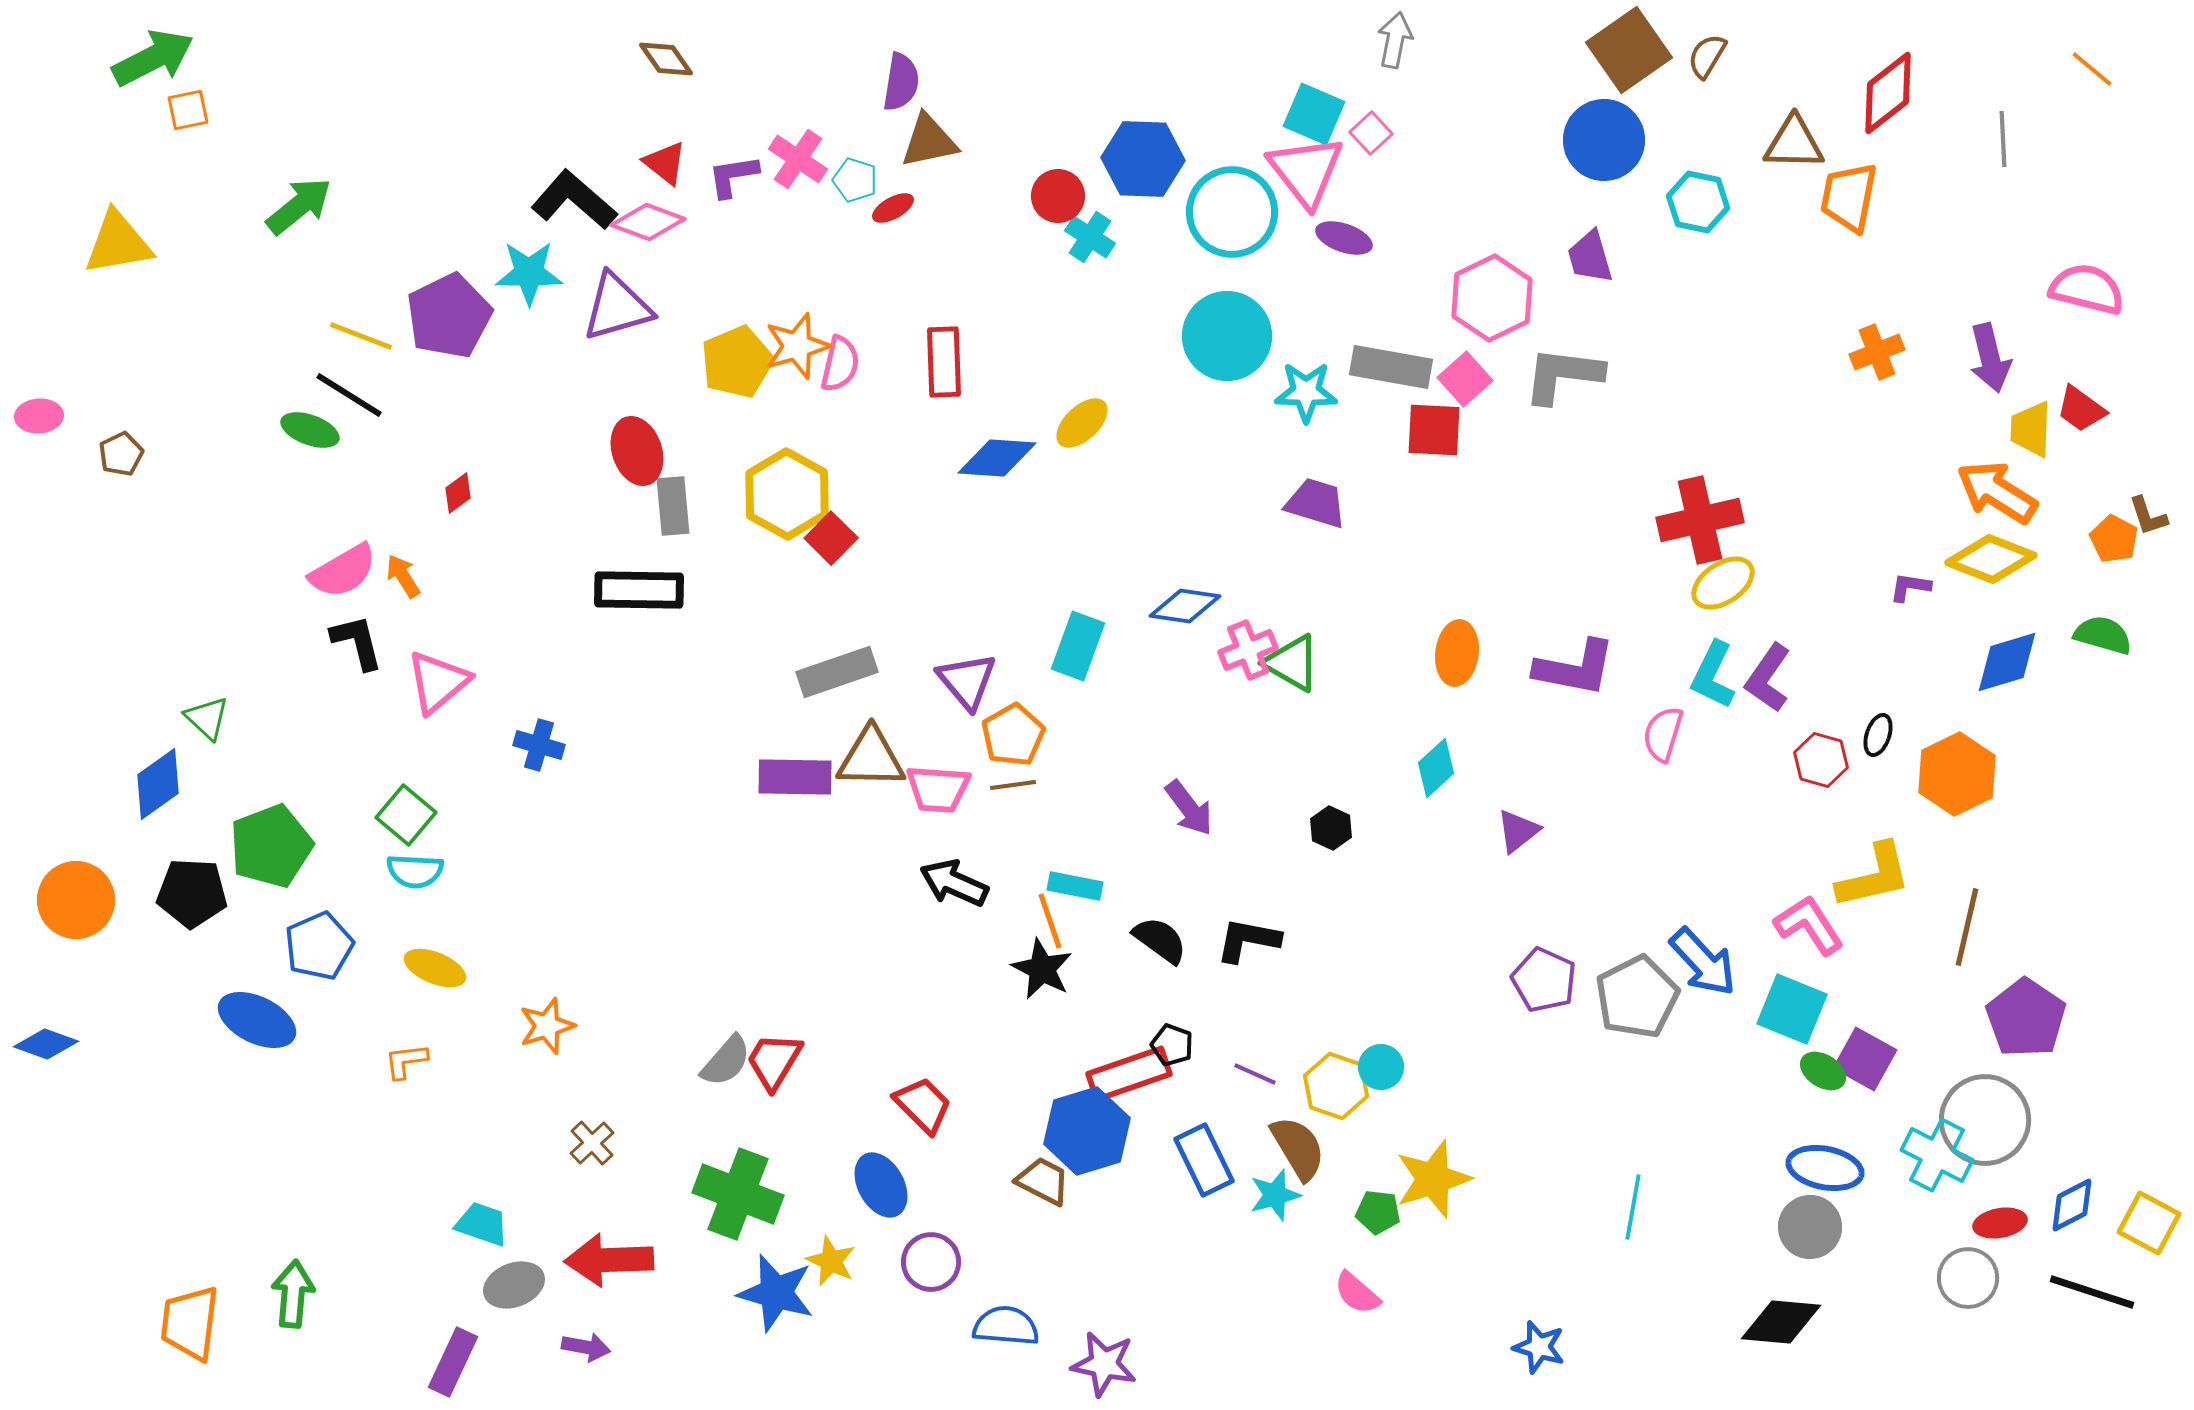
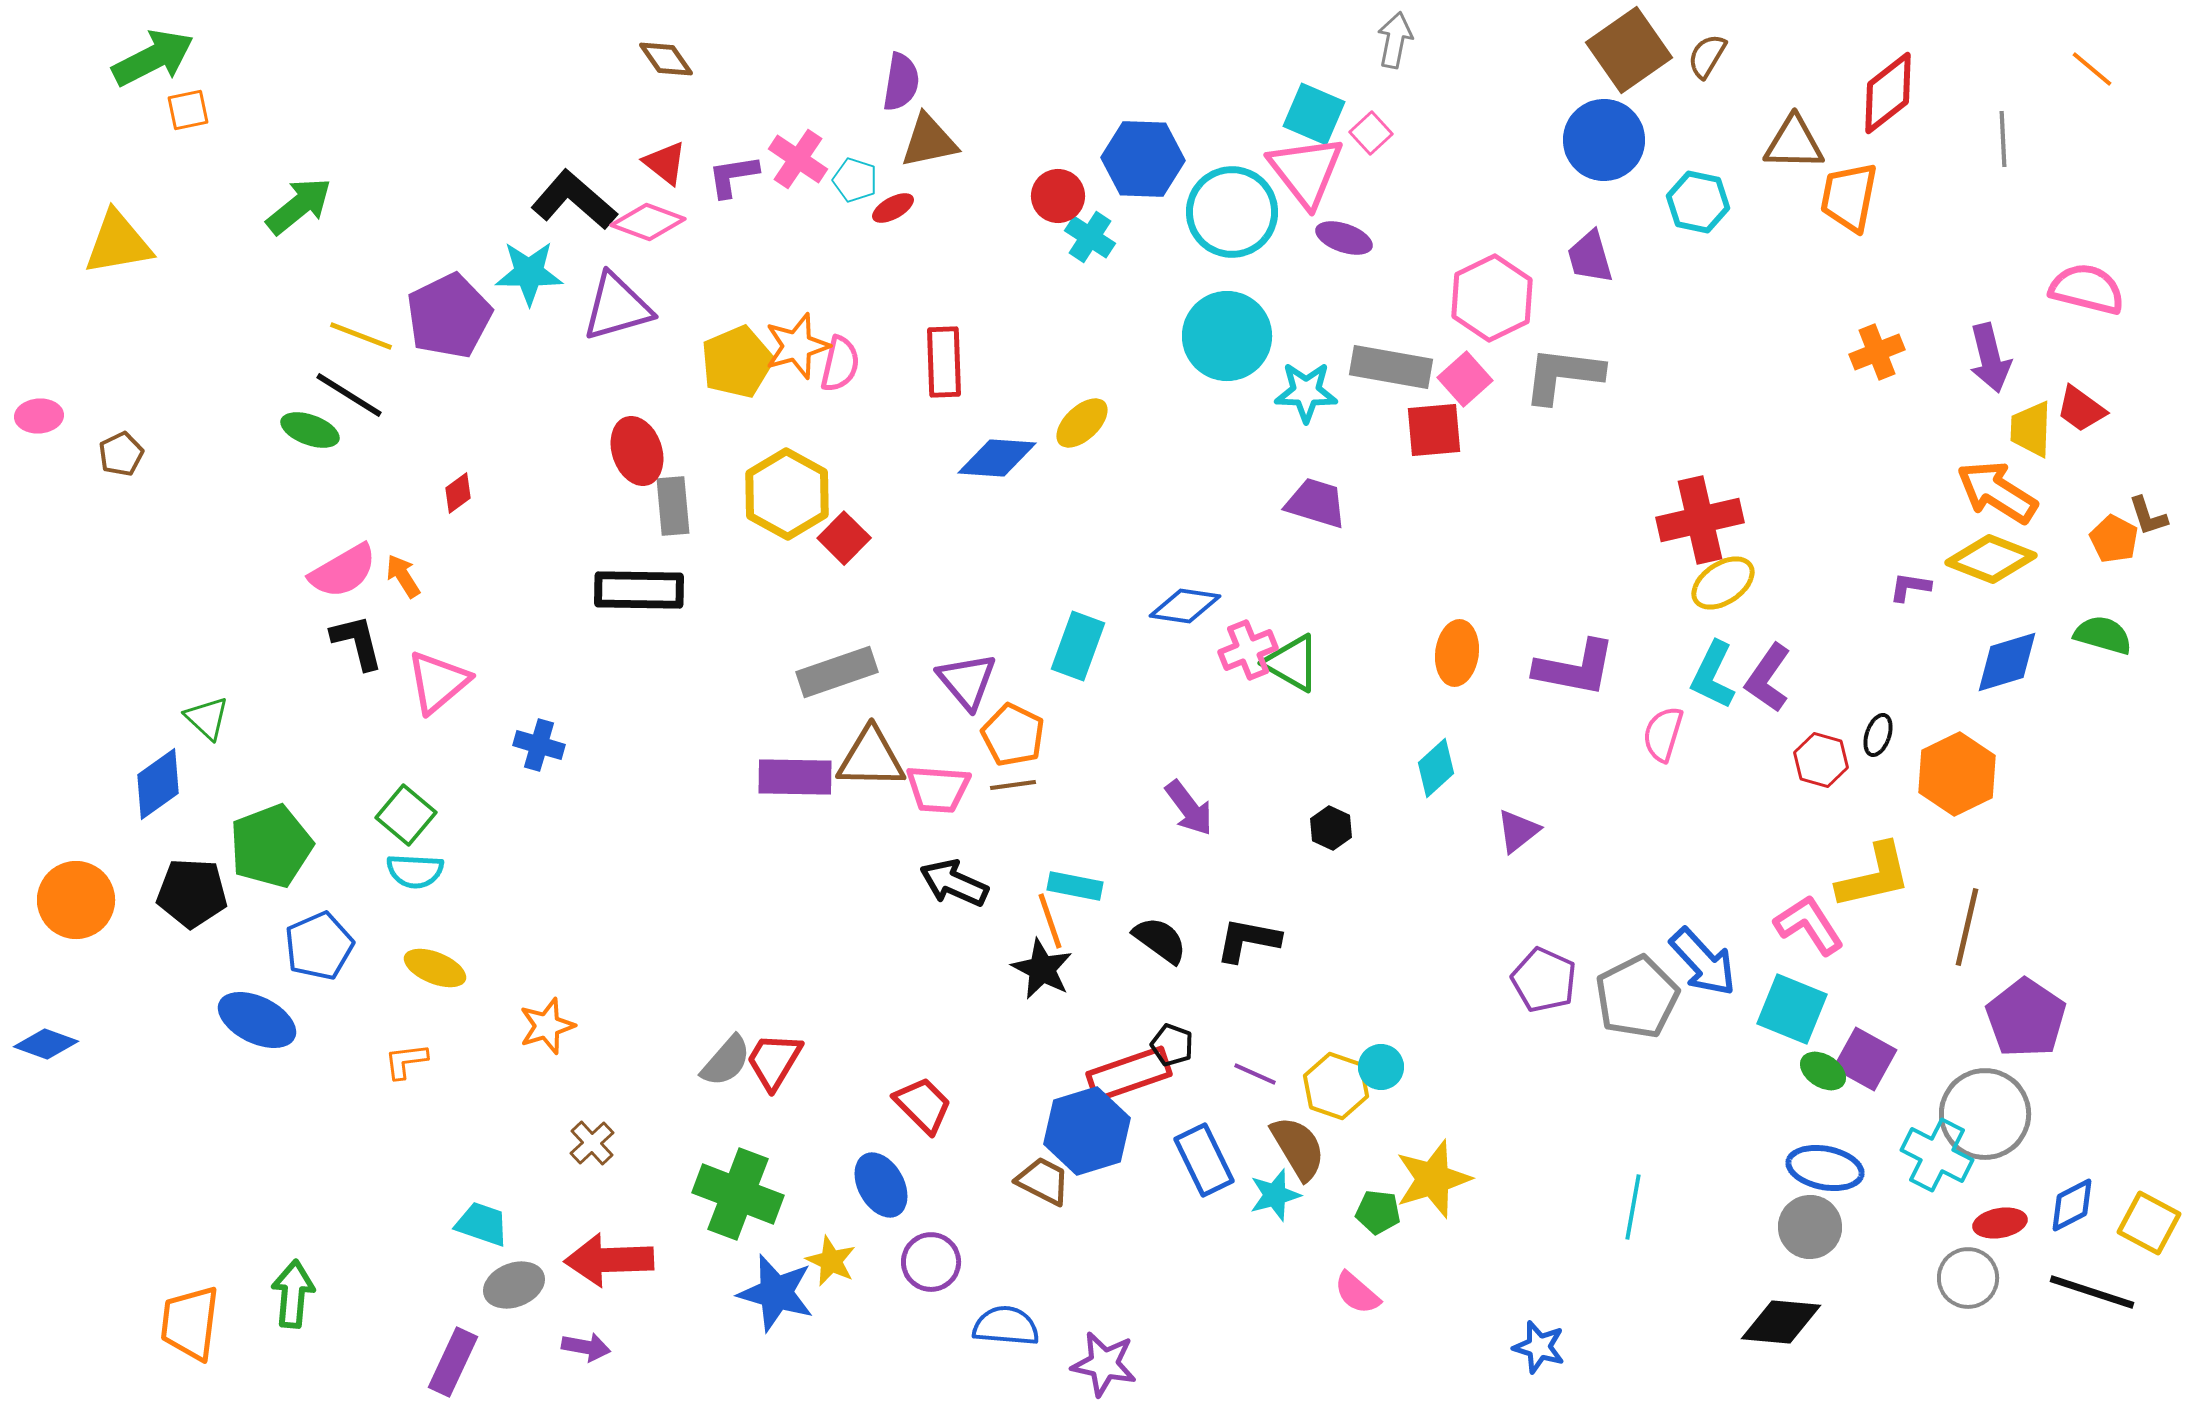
red square at (1434, 430): rotated 8 degrees counterclockwise
red square at (831, 538): moved 13 px right
orange pentagon at (1013, 735): rotated 16 degrees counterclockwise
gray circle at (1985, 1120): moved 6 px up
